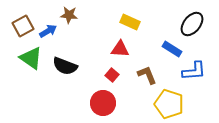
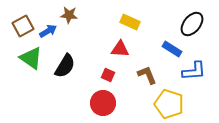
black semicircle: rotated 80 degrees counterclockwise
red square: moved 4 px left; rotated 16 degrees counterclockwise
